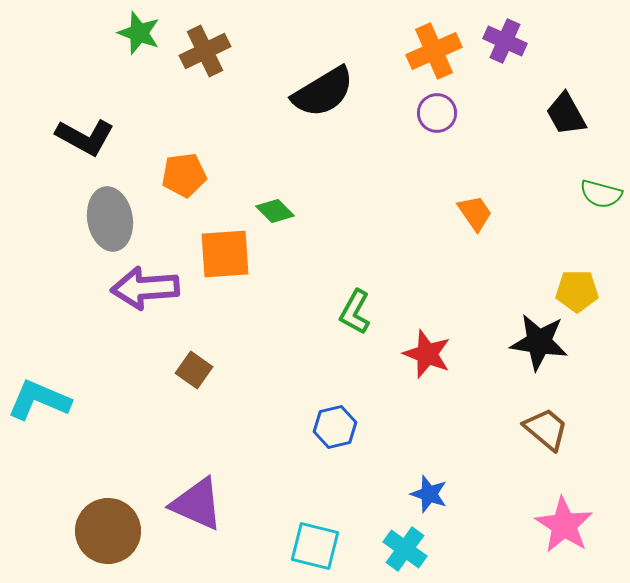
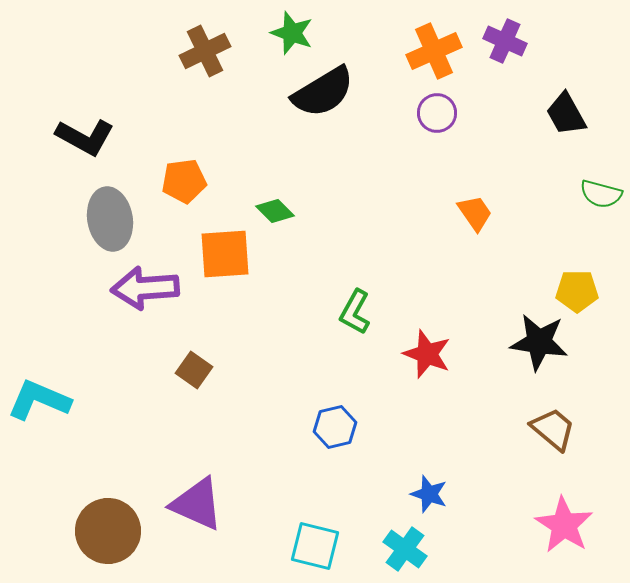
green star: moved 153 px right
orange pentagon: moved 6 px down
brown trapezoid: moved 7 px right
